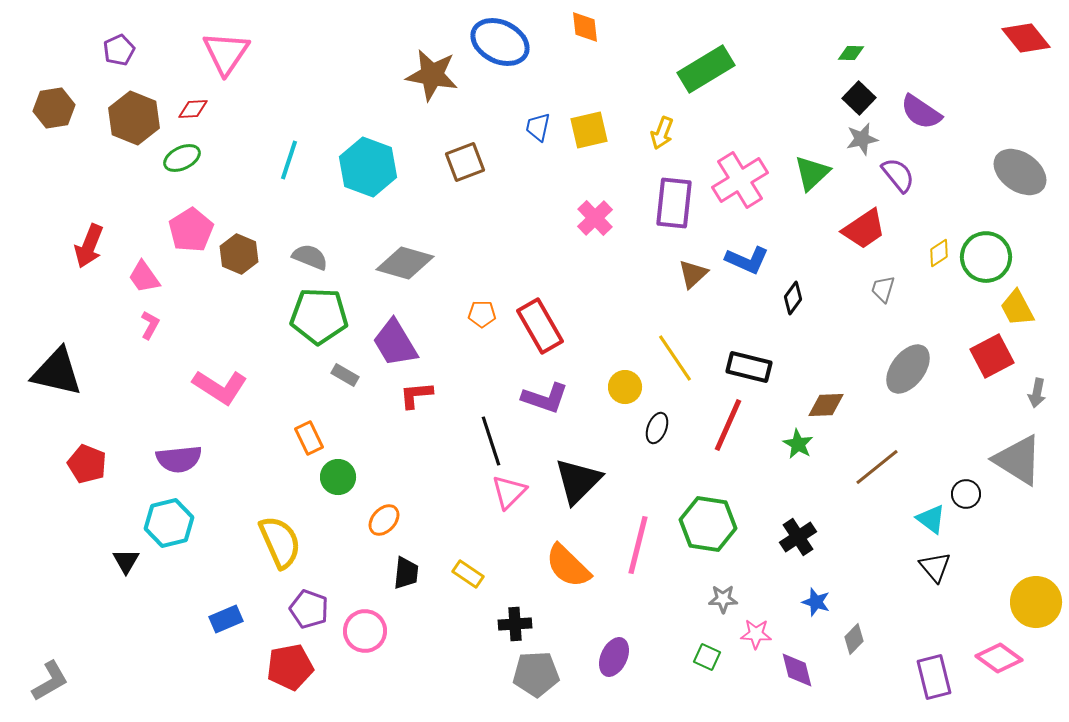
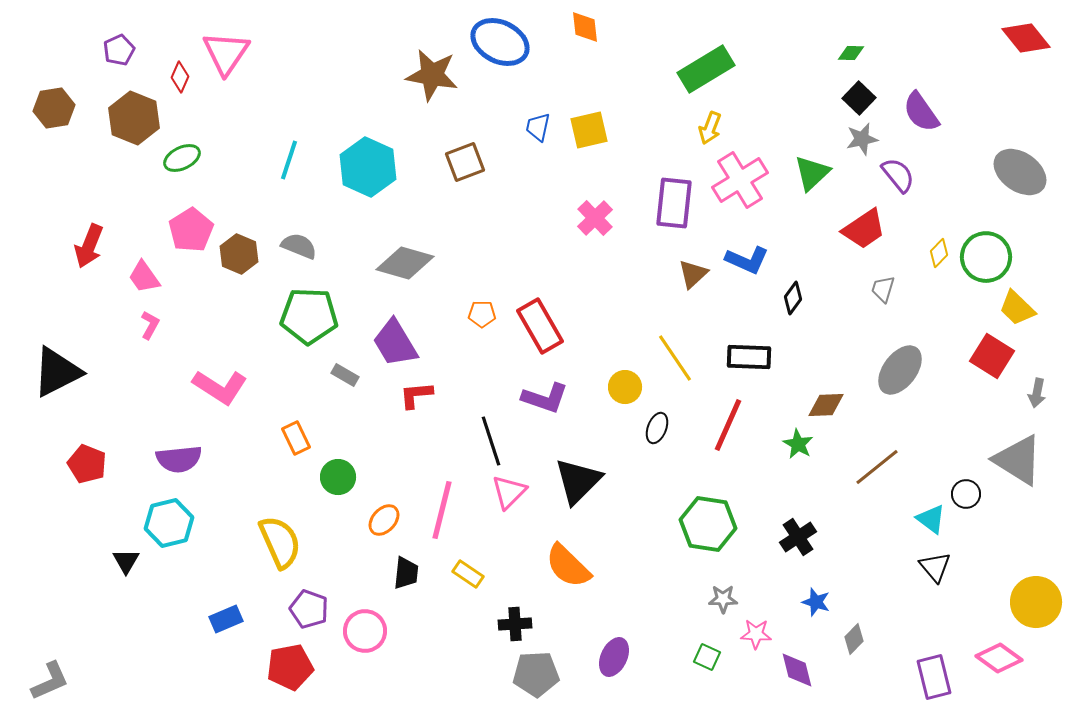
red diamond at (193, 109): moved 13 px left, 32 px up; rotated 64 degrees counterclockwise
purple semicircle at (921, 112): rotated 21 degrees clockwise
yellow arrow at (662, 133): moved 48 px right, 5 px up
cyan hexagon at (368, 167): rotated 4 degrees clockwise
yellow diamond at (939, 253): rotated 12 degrees counterclockwise
gray semicircle at (310, 257): moved 11 px left, 11 px up
yellow trapezoid at (1017, 308): rotated 18 degrees counterclockwise
green pentagon at (319, 316): moved 10 px left
red square at (992, 356): rotated 30 degrees counterclockwise
black rectangle at (749, 367): moved 10 px up; rotated 12 degrees counterclockwise
gray ellipse at (908, 369): moved 8 px left, 1 px down
black triangle at (57, 372): rotated 40 degrees counterclockwise
orange rectangle at (309, 438): moved 13 px left
pink line at (638, 545): moved 196 px left, 35 px up
gray L-shape at (50, 681): rotated 6 degrees clockwise
